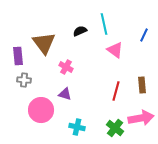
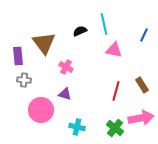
pink triangle: moved 1 px left; rotated 24 degrees counterclockwise
brown rectangle: rotated 28 degrees counterclockwise
